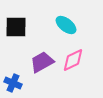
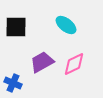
pink diamond: moved 1 px right, 4 px down
